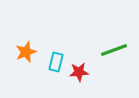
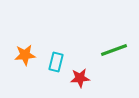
orange star: moved 1 px left, 3 px down; rotated 15 degrees clockwise
red star: moved 1 px right, 6 px down
